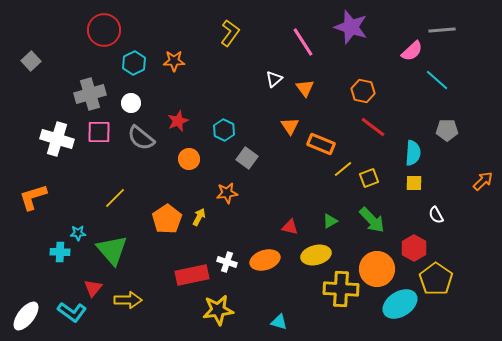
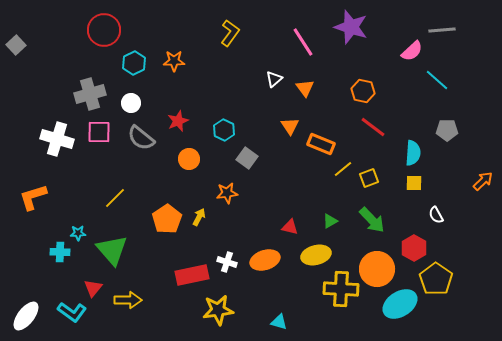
gray square at (31, 61): moved 15 px left, 16 px up
